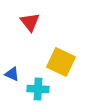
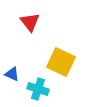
cyan cross: rotated 15 degrees clockwise
